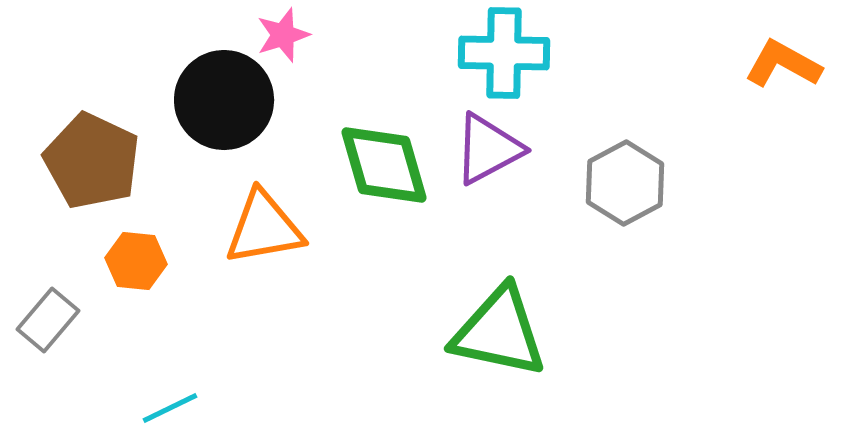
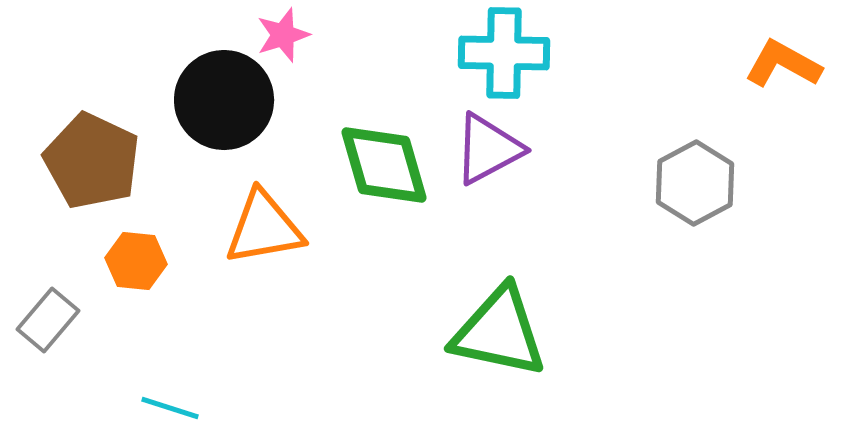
gray hexagon: moved 70 px right
cyan line: rotated 44 degrees clockwise
